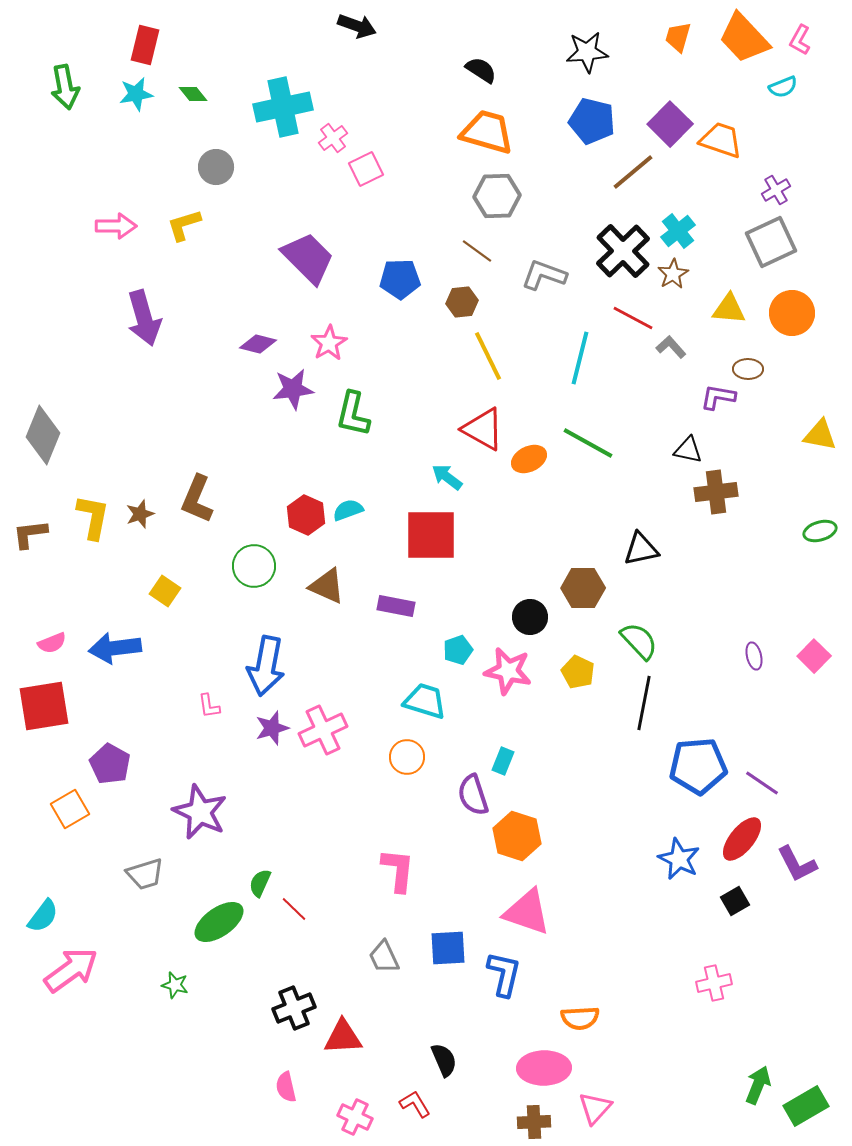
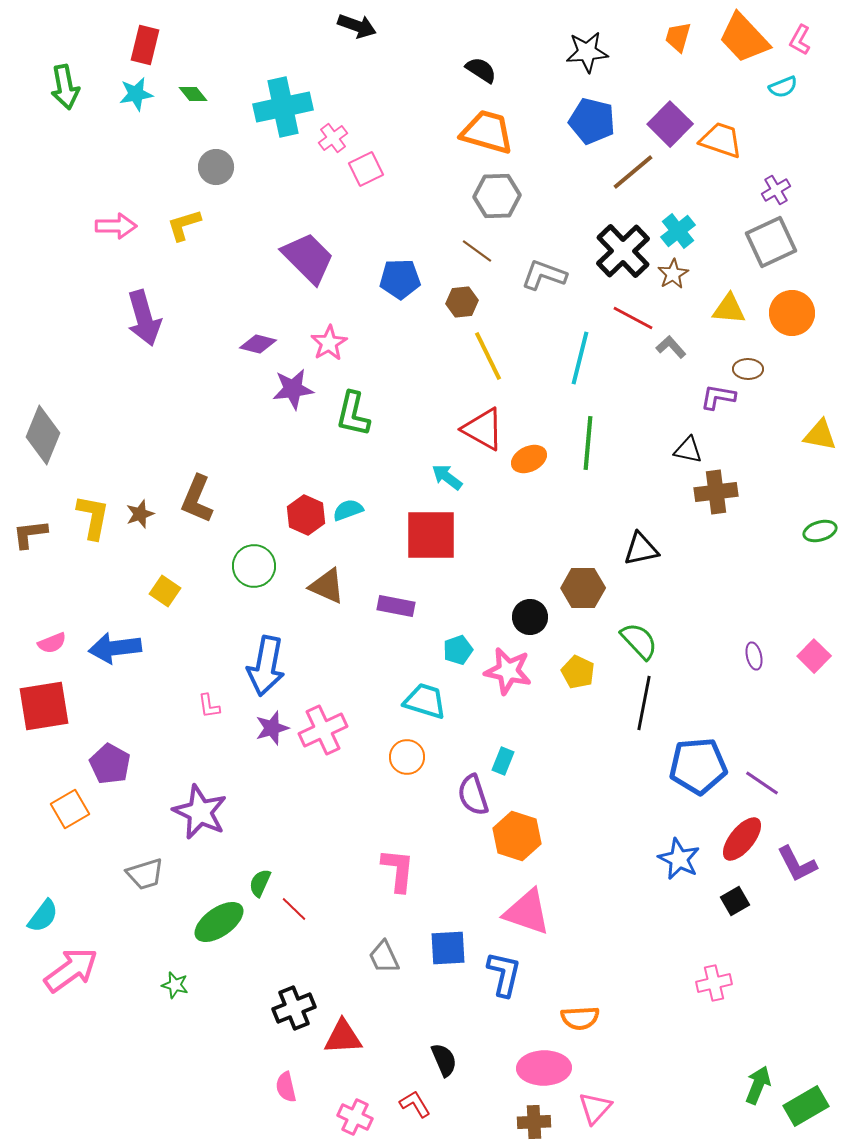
green line at (588, 443): rotated 66 degrees clockwise
